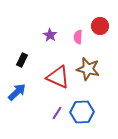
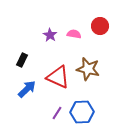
pink semicircle: moved 4 px left, 3 px up; rotated 96 degrees clockwise
blue arrow: moved 10 px right, 3 px up
